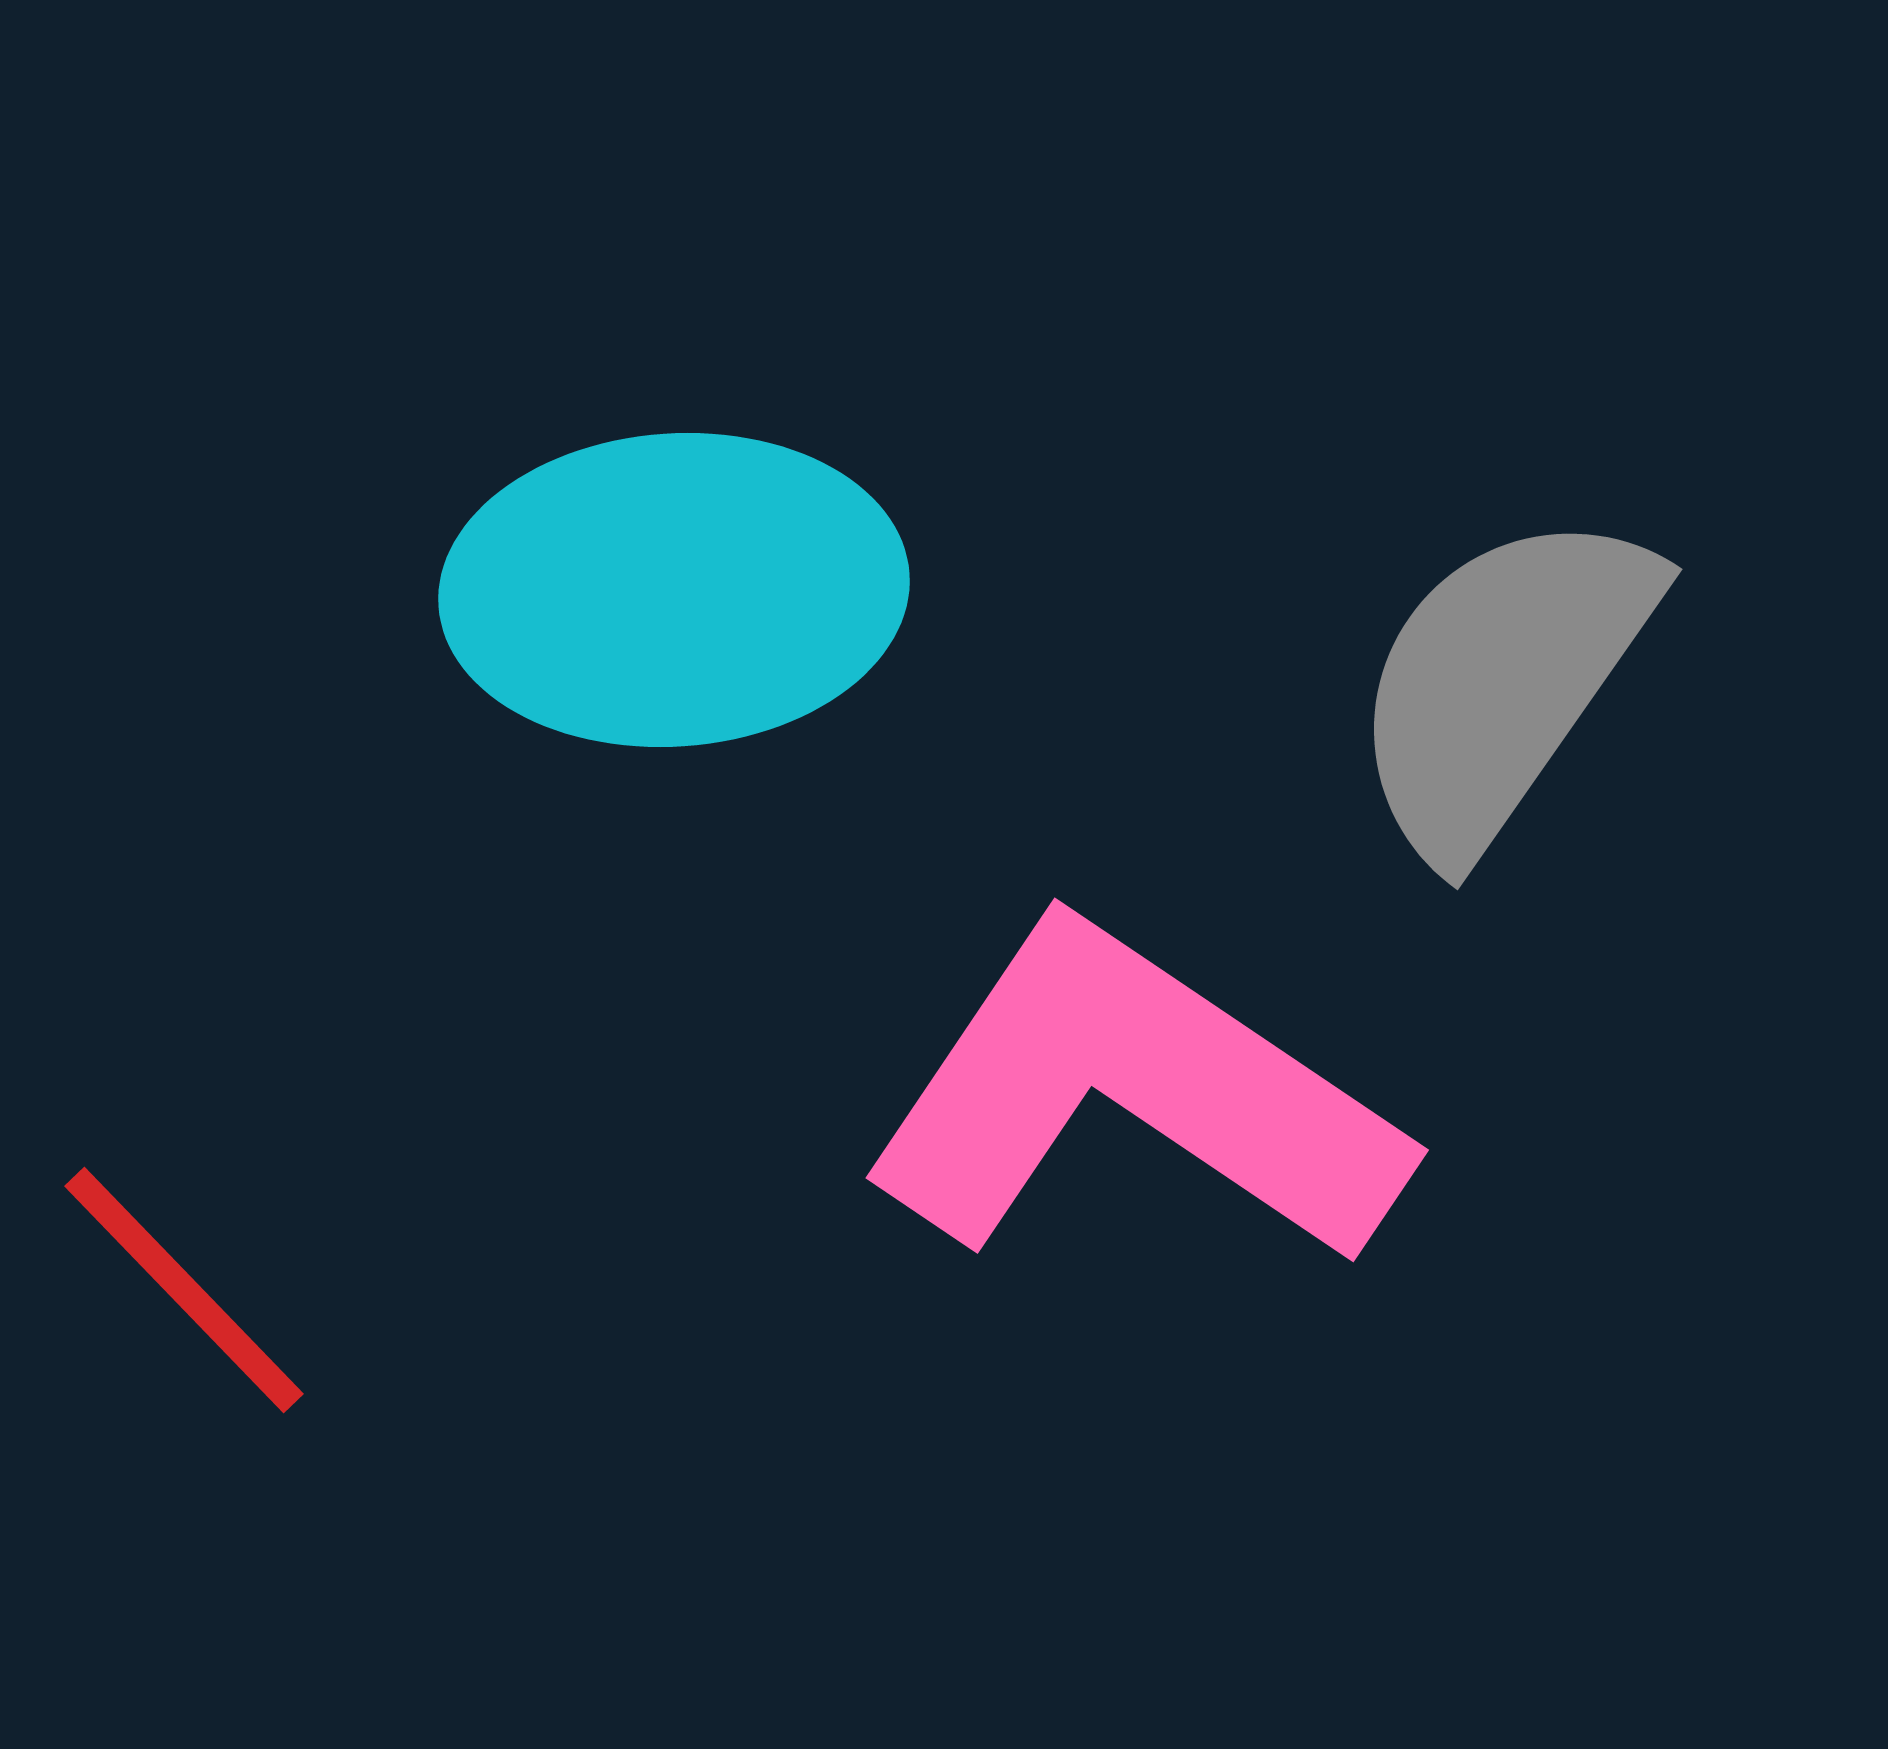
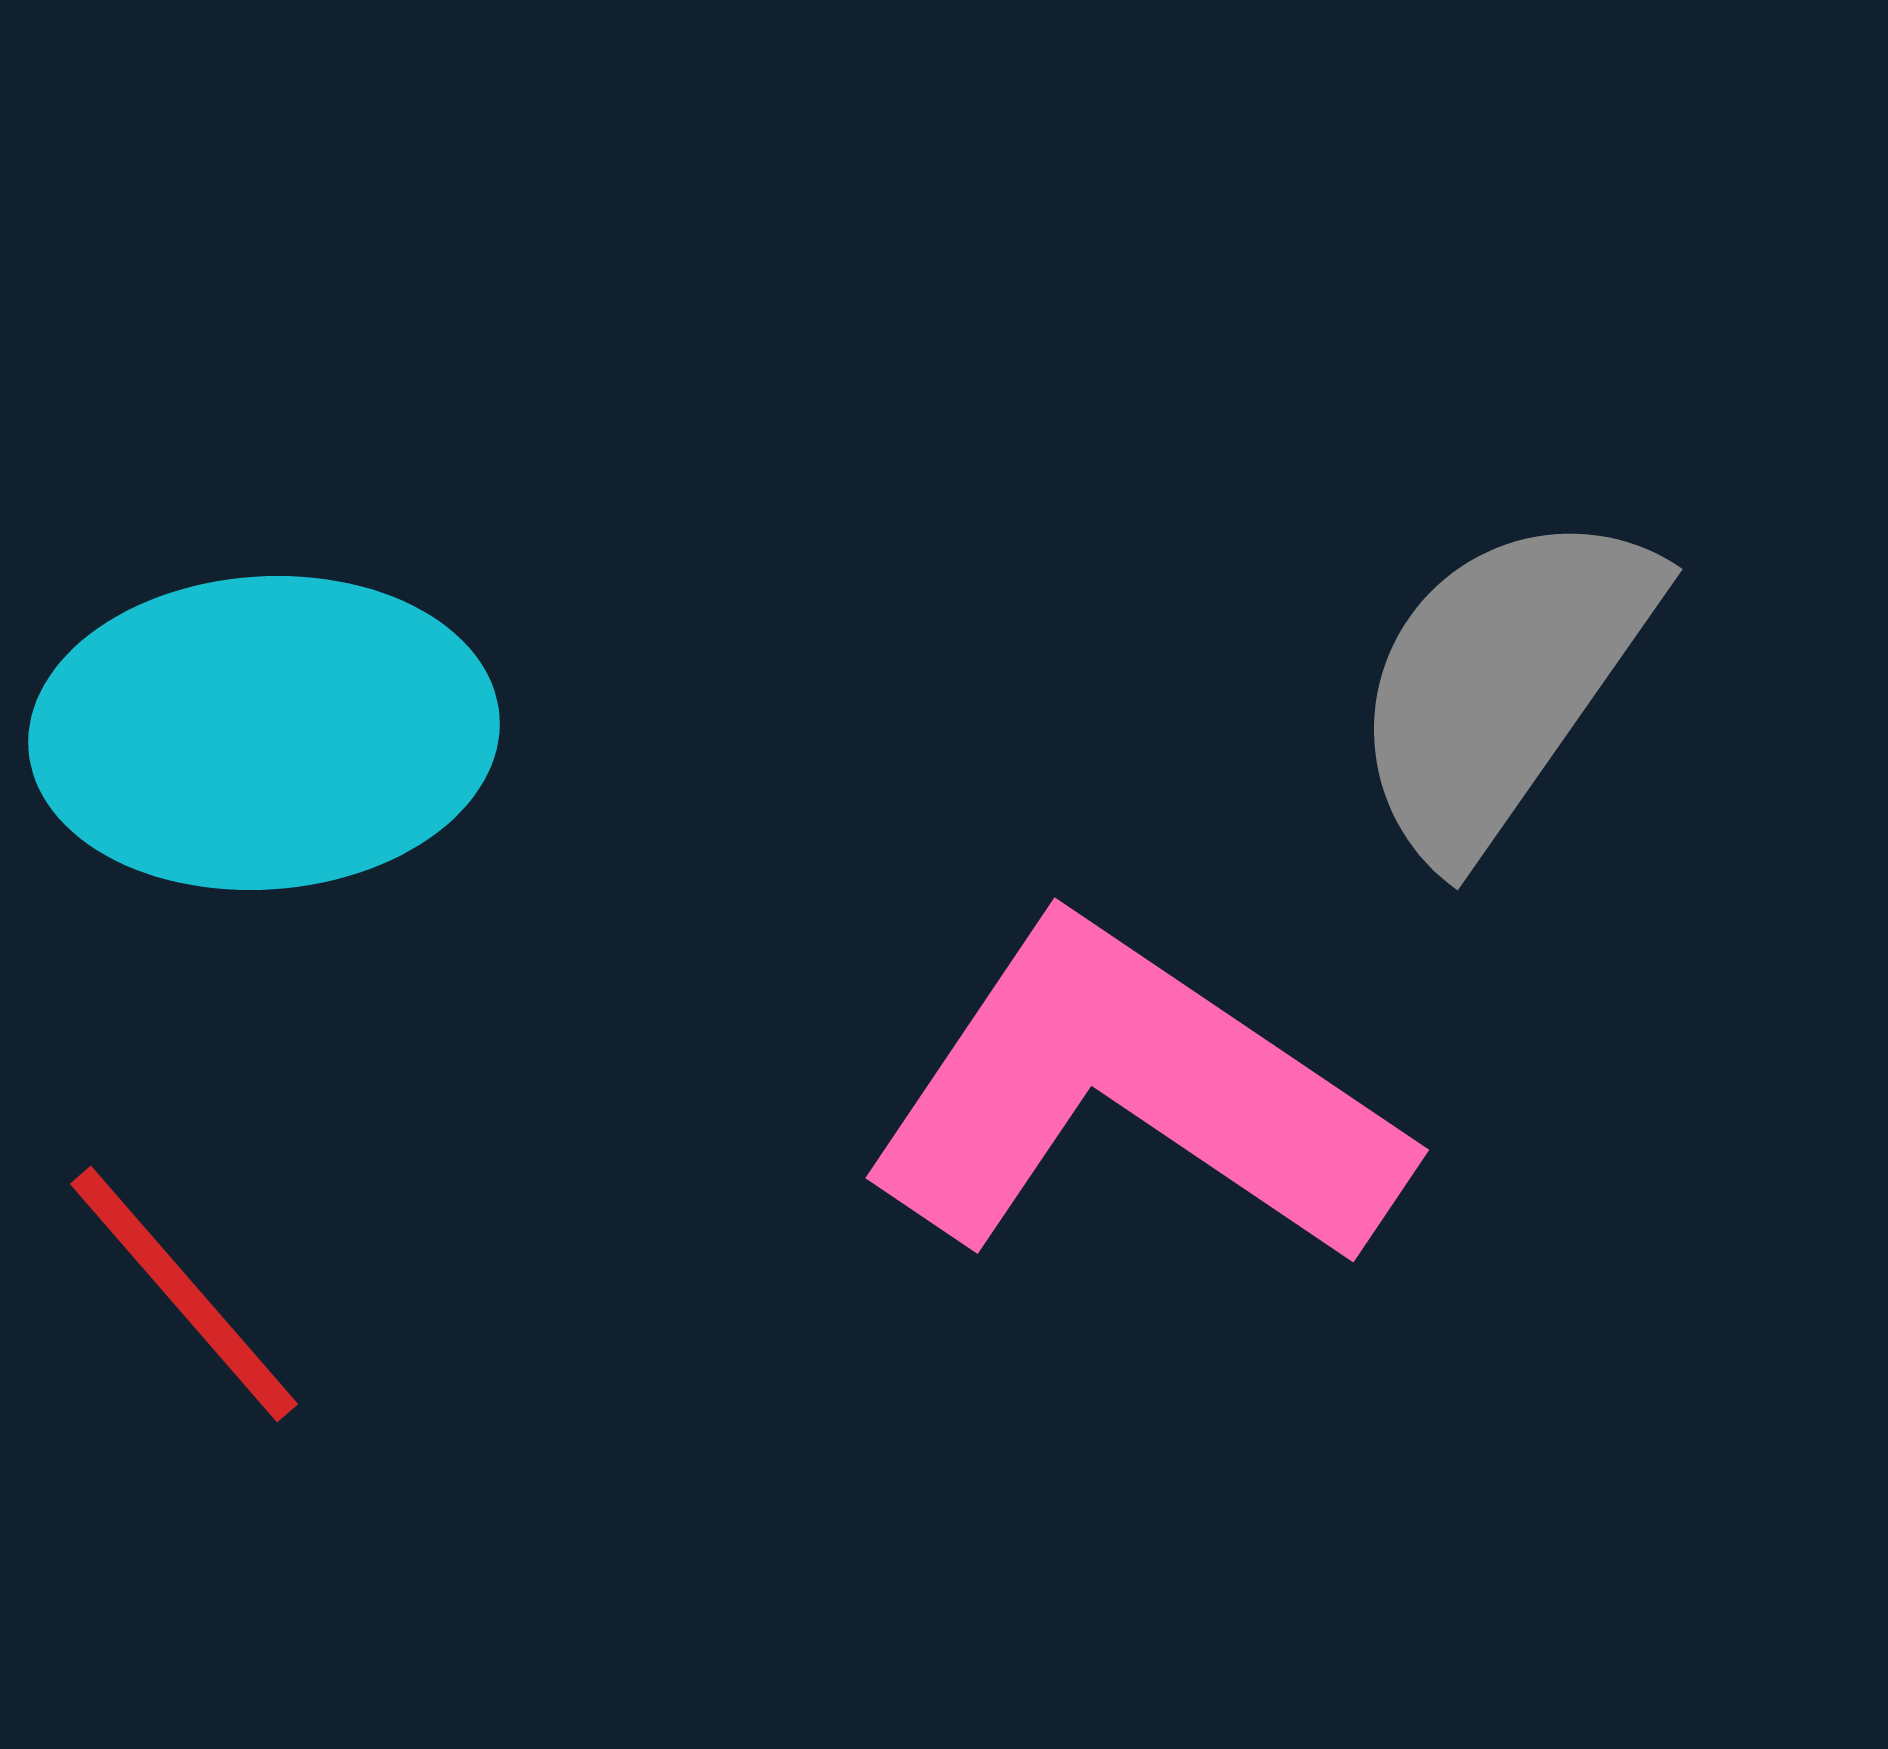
cyan ellipse: moved 410 px left, 143 px down
red line: moved 4 px down; rotated 3 degrees clockwise
